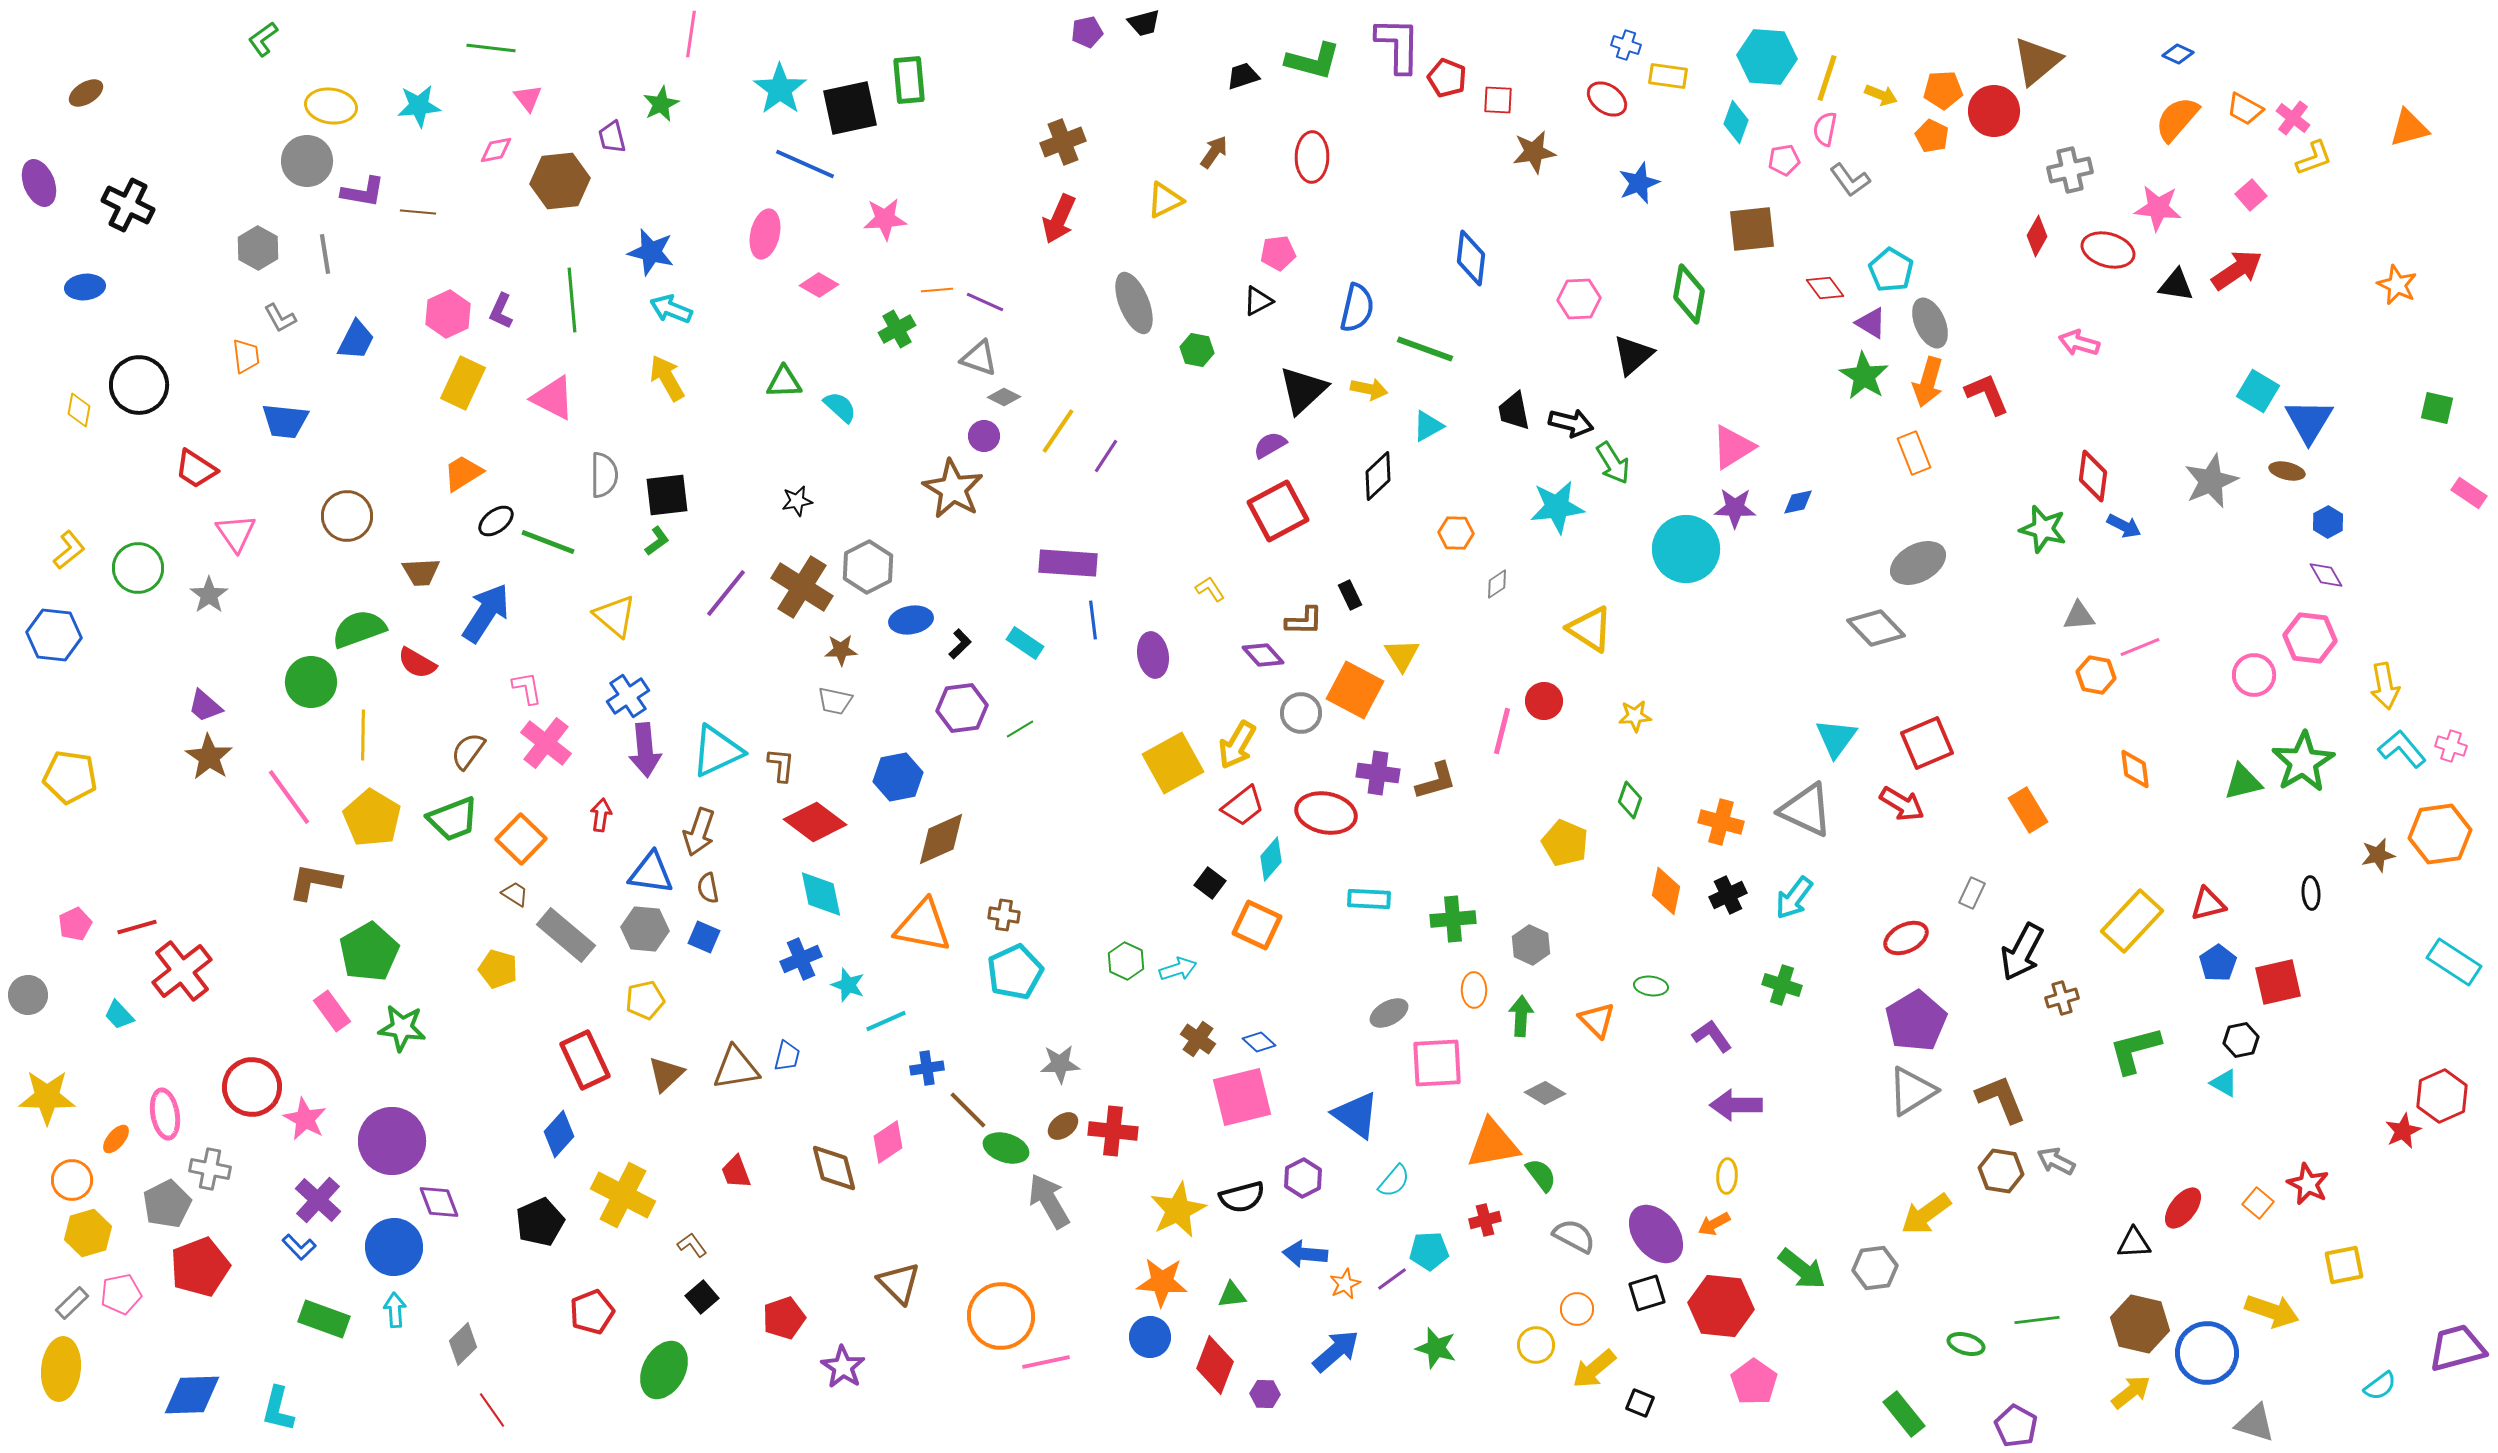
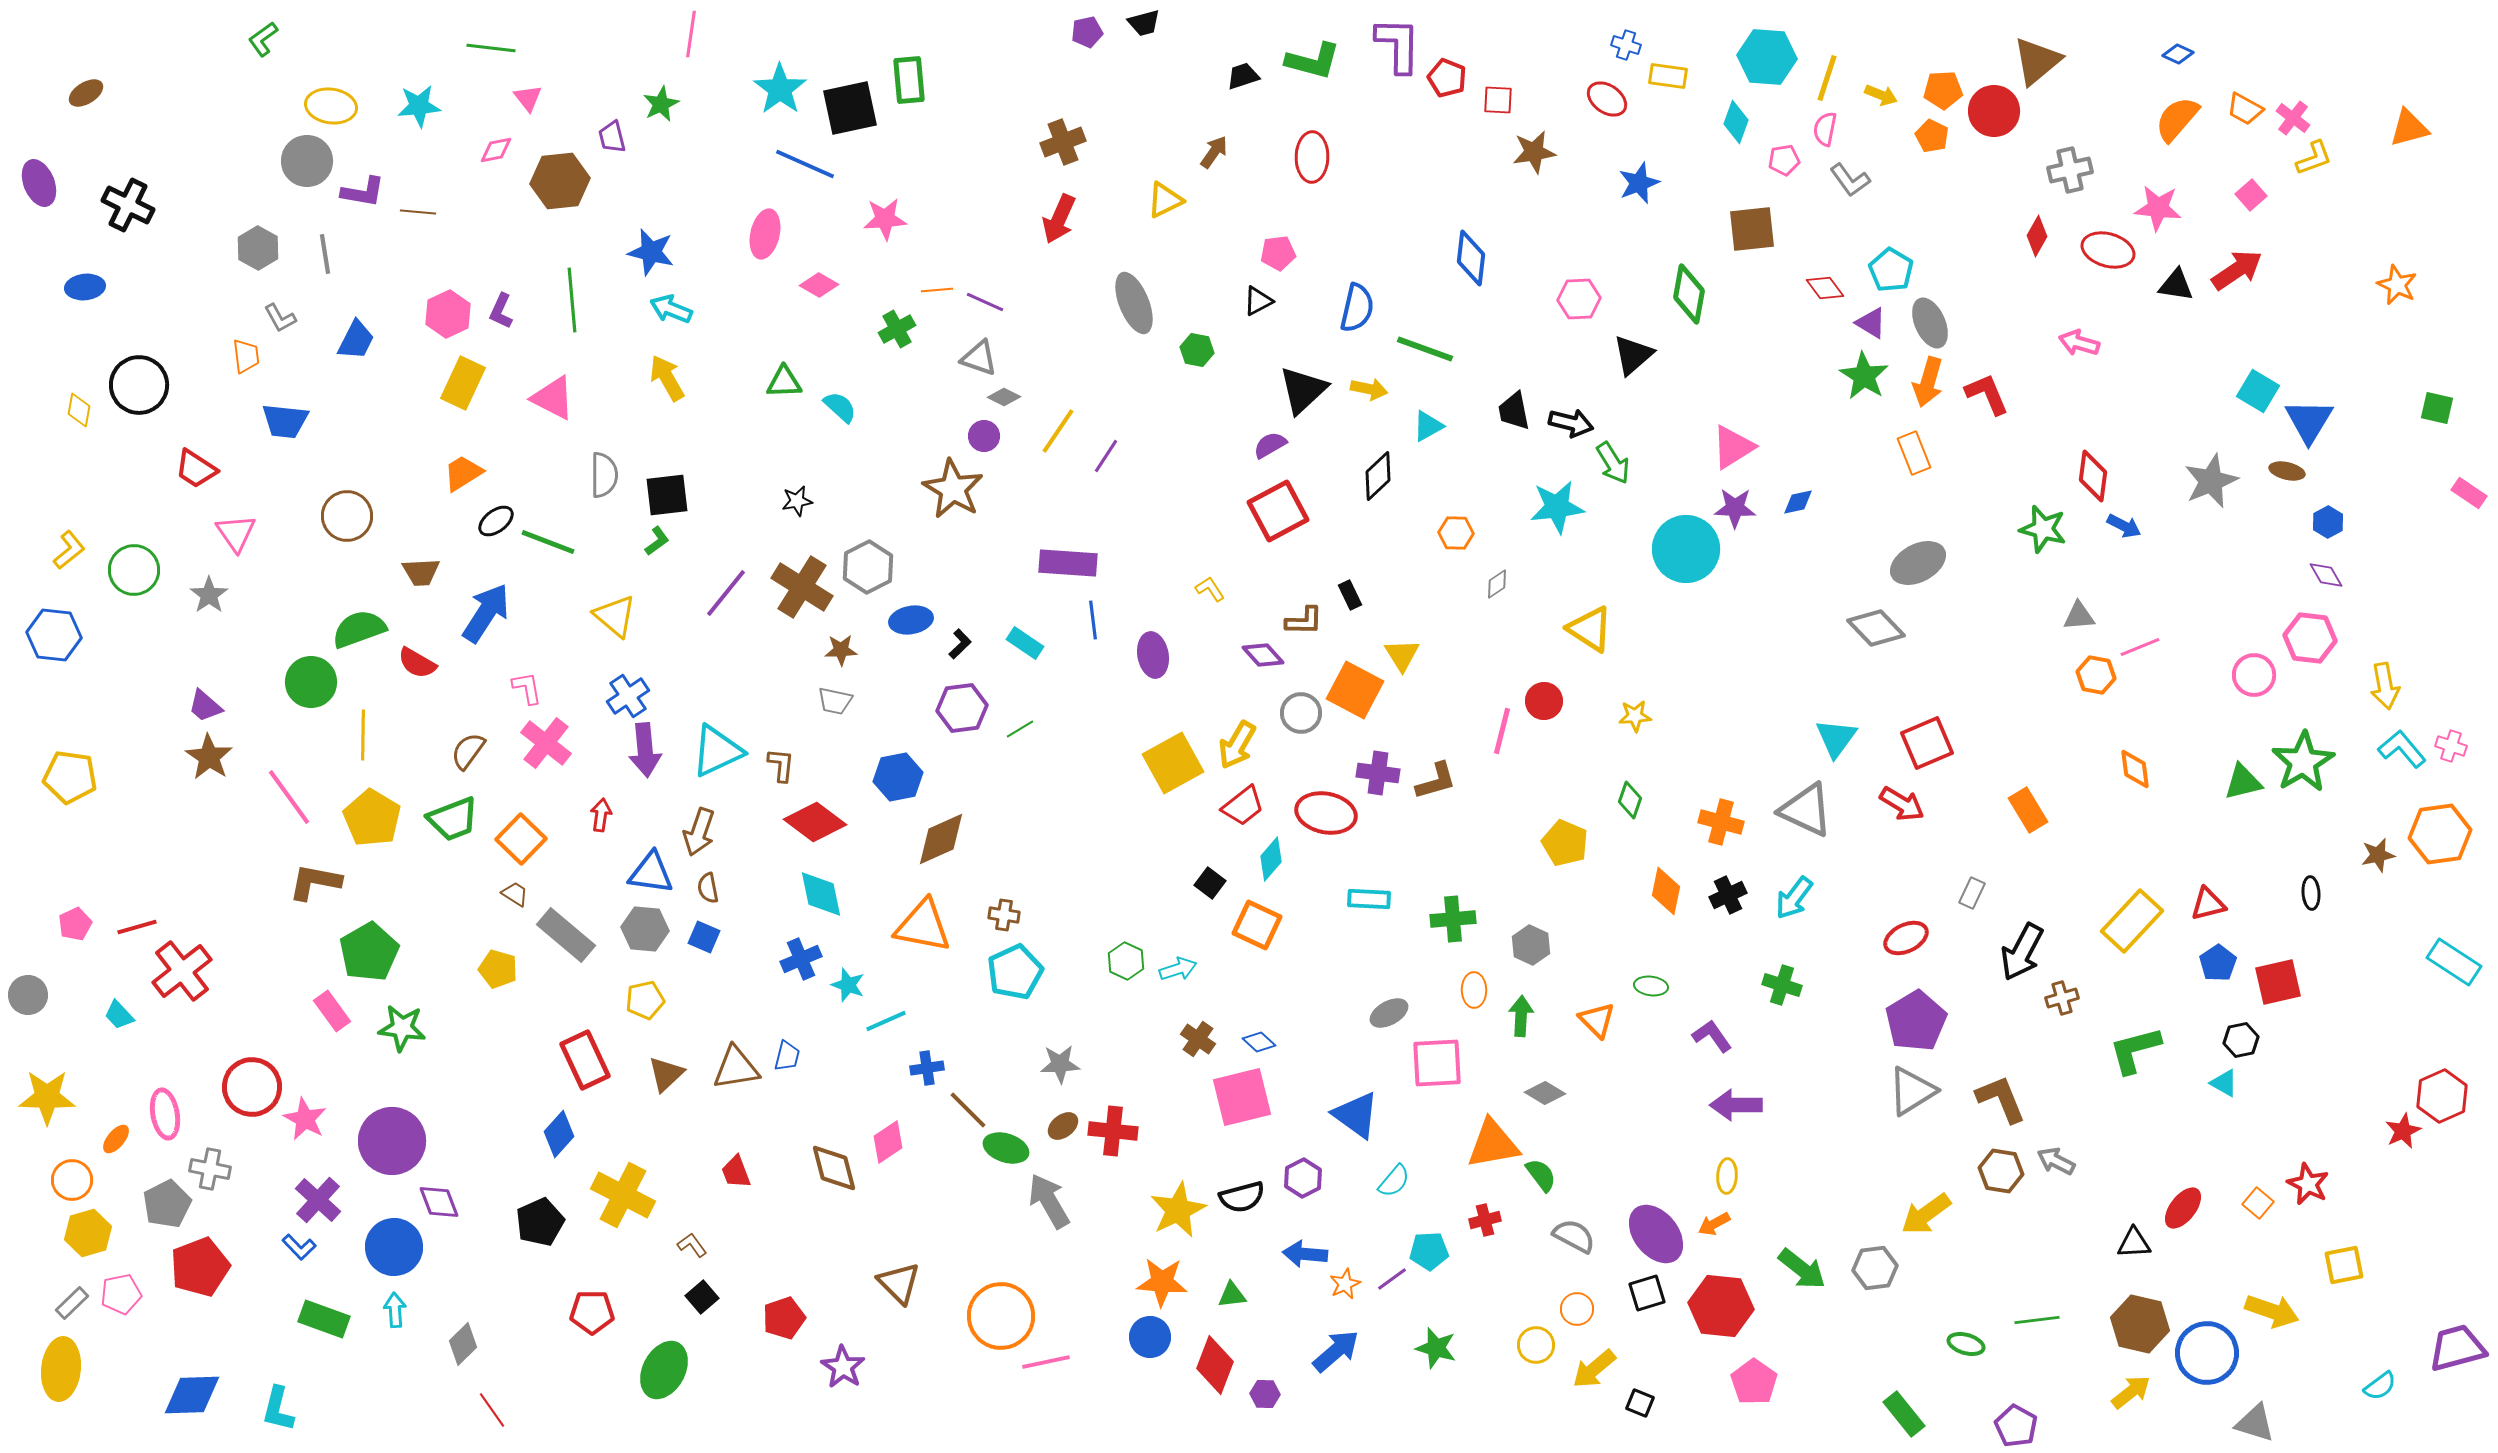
green circle at (138, 568): moved 4 px left, 2 px down
red pentagon at (592, 1312): rotated 21 degrees clockwise
